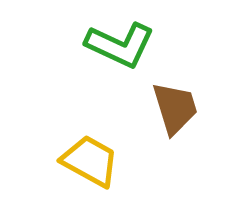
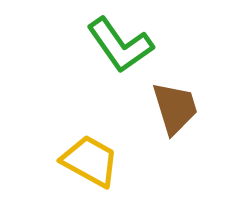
green L-shape: rotated 30 degrees clockwise
